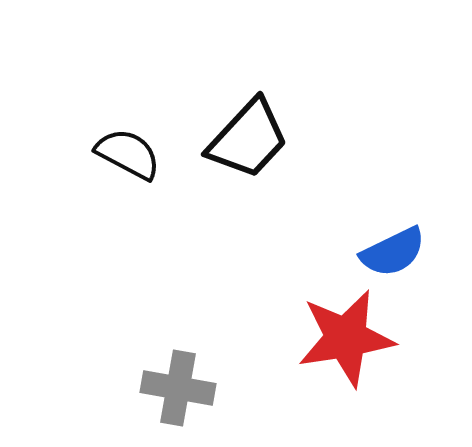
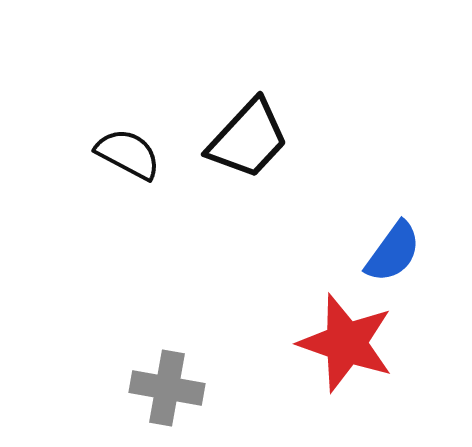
blue semicircle: rotated 28 degrees counterclockwise
red star: moved 5 px down; rotated 28 degrees clockwise
gray cross: moved 11 px left
